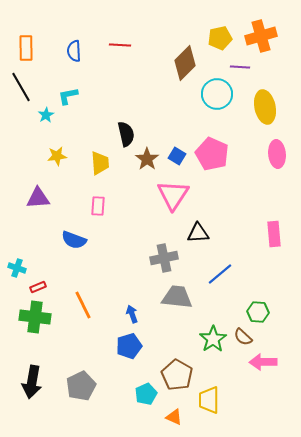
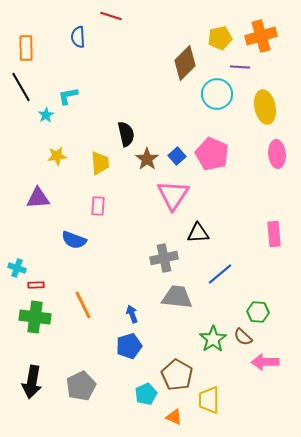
red line at (120, 45): moved 9 px left, 29 px up; rotated 15 degrees clockwise
blue semicircle at (74, 51): moved 4 px right, 14 px up
blue square at (177, 156): rotated 18 degrees clockwise
red rectangle at (38, 287): moved 2 px left, 2 px up; rotated 21 degrees clockwise
pink arrow at (263, 362): moved 2 px right
